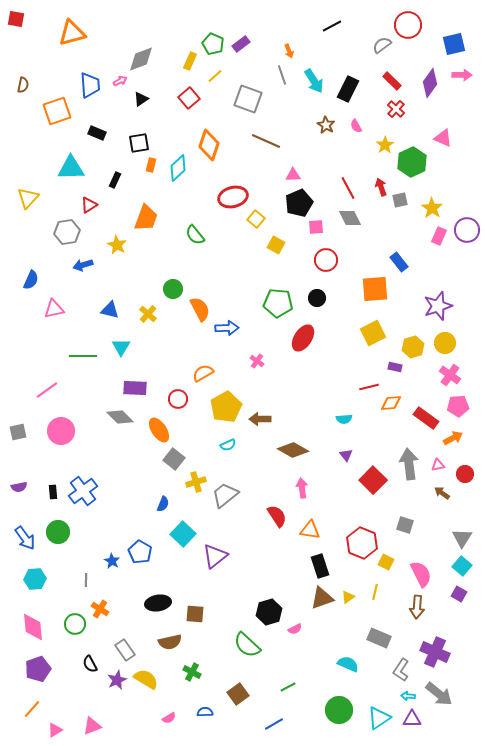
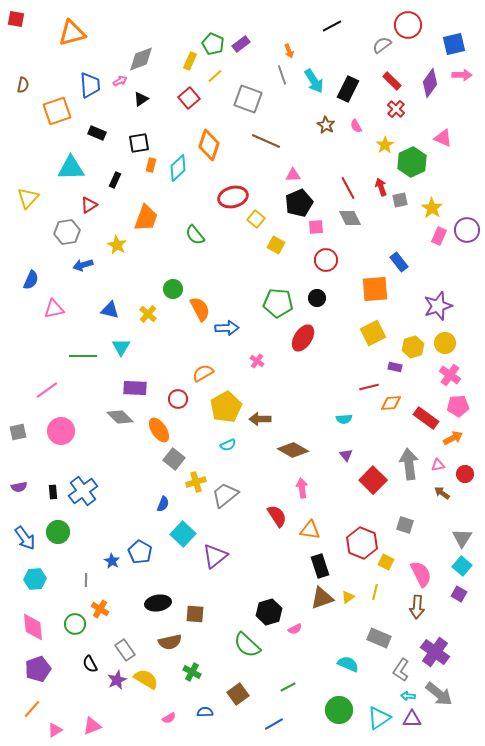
purple cross at (435, 652): rotated 12 degrees clockwise
